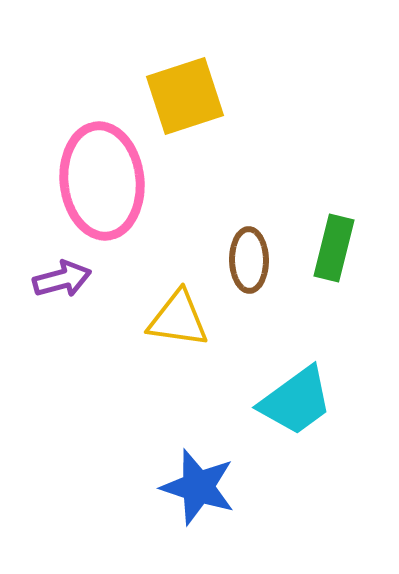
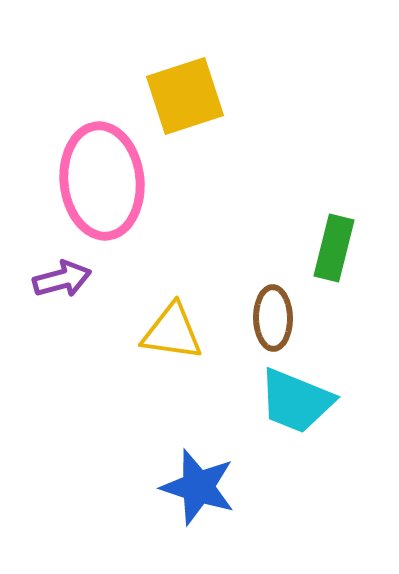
brown ellipse: moved 24 px right, 58 px down
yellow triangle: moved 6 px left, 13 px down
cyan trapezoid: rotated 58 degrees clockwise
